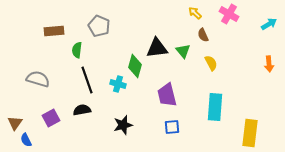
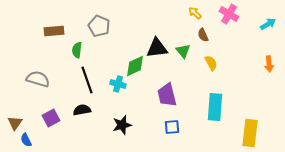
cyan arrow: moved 1 px left
green diamond: rotated 50 degrees clockwise
black star: moved 1 px left
